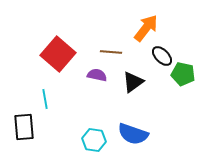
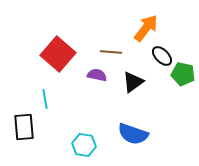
cyan hexagon: moved 10 px left, 5 px down
